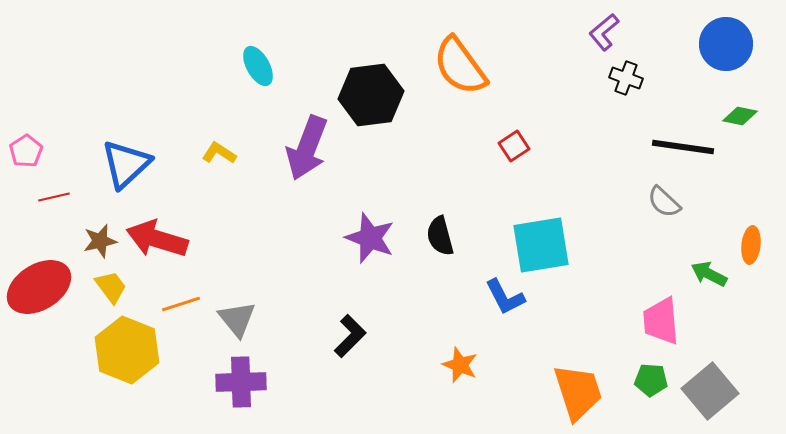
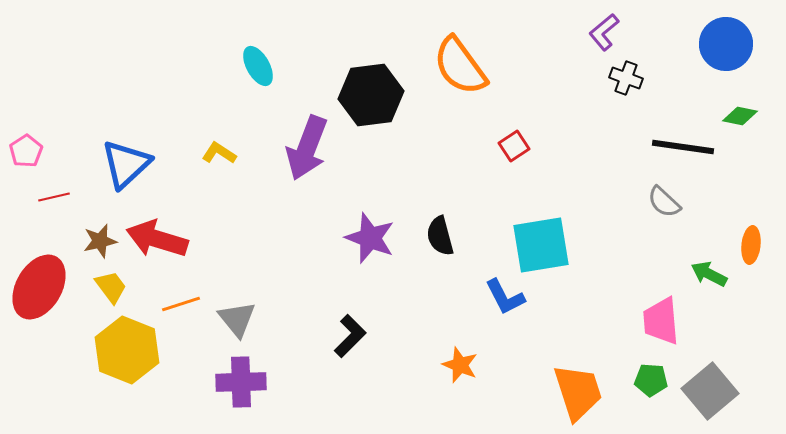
red ellipse: rotated 28 degrees counterclockwise
